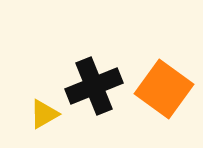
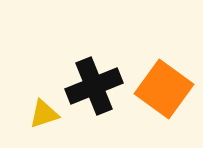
yellow triangle: rotated 12 degrees clockwise
